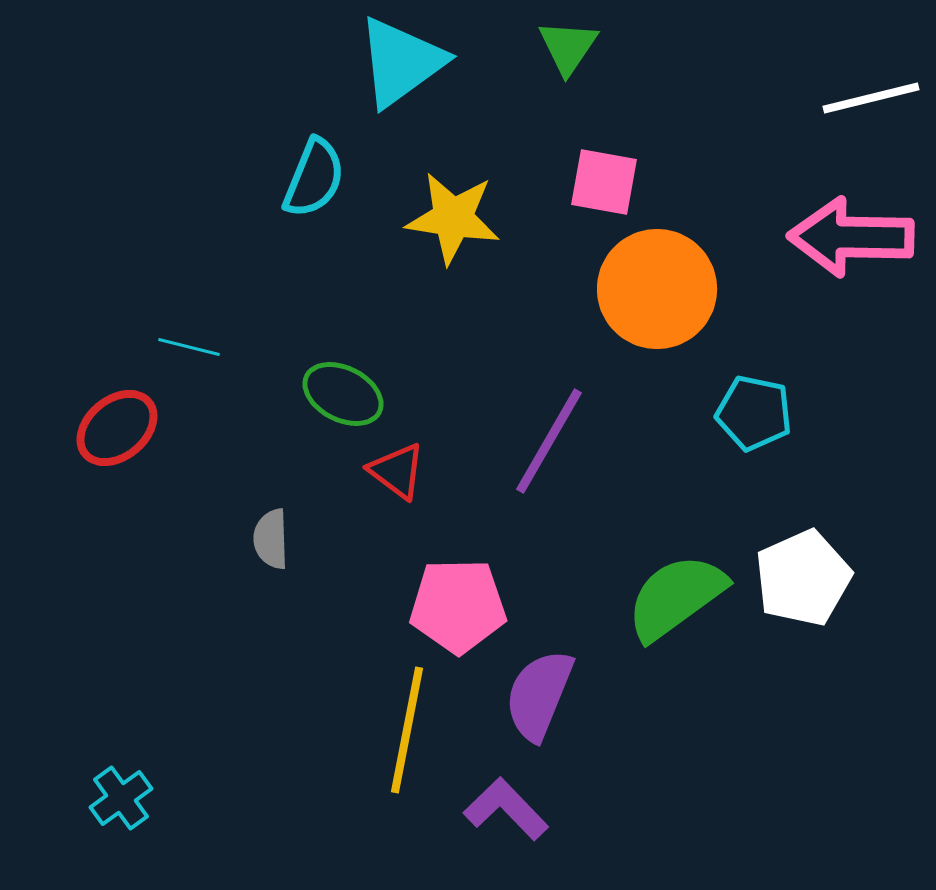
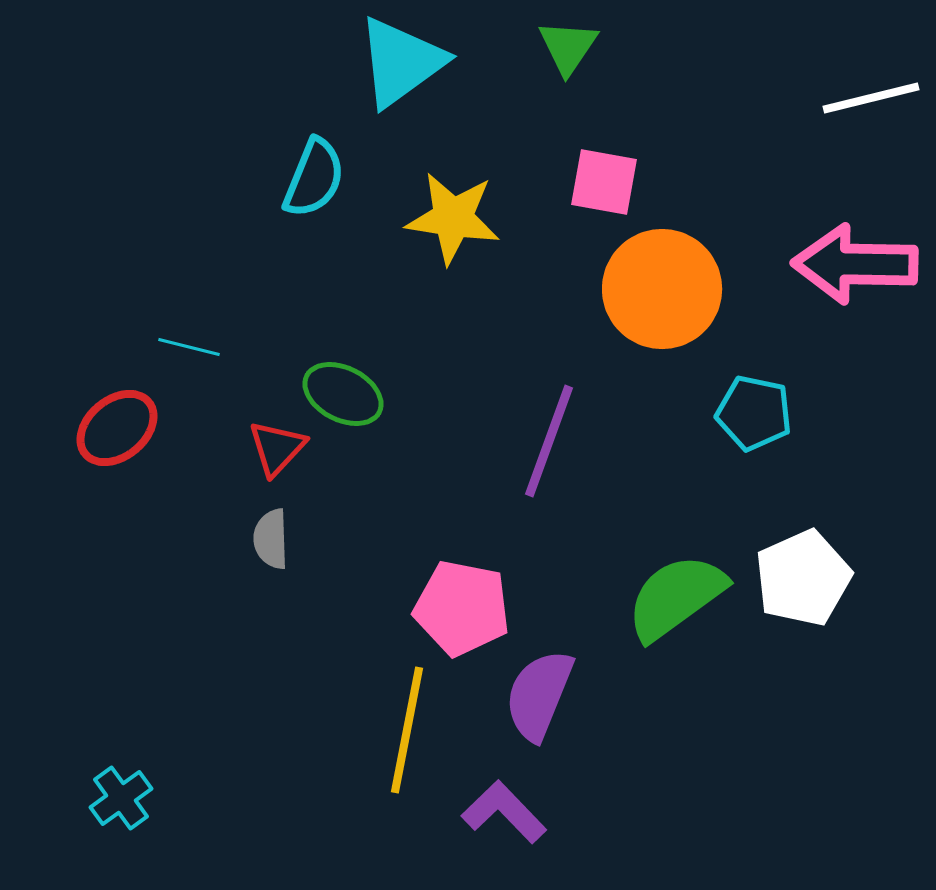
pink arrow: moved 4 px right, 27 px down
orange circle: moved 5 px right
purple line: rotated 10 degrees counterclockwise
red triangle: moved 120 px left, 23 px up; rotated 36 degrees clockwise
pink pentagon: moved 4 px right, 2 px down; rotated 12 degrees clockwise
purple L-shape: moved 2 px left, 3 px down
